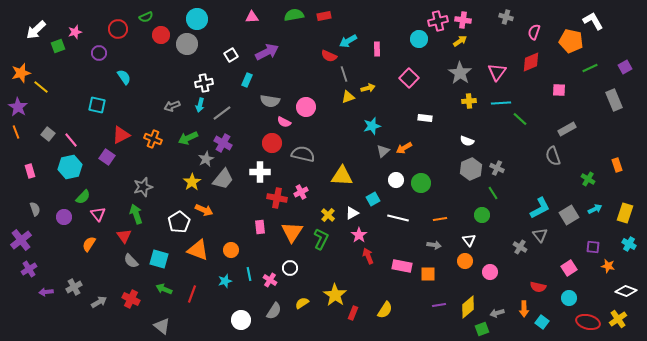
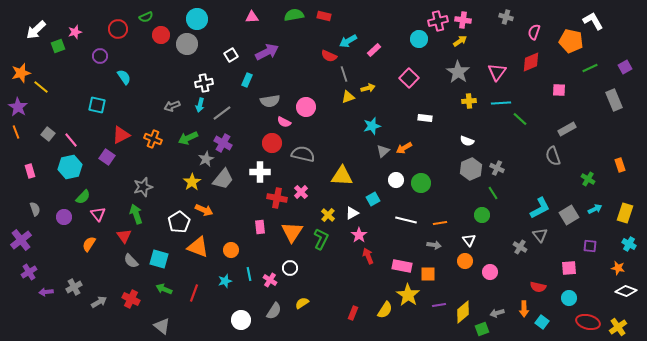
red rectangle at (324, 16): rotated 24 degrees clockwise
pink rectangle at (377, 49): moved 3 px left, 1 px down; rotated 48 degrees clockwise
purple circle at (99, 53): moved 1 px right, 3 px down
gray star at (460, 73): moved 2 px left, 1 px up
gray semicircle at (270, 101): rotated 18 degrees counterclockwise
orange rectangle at (617, 165): moved 3 px right
pink cross at (301, 192): rotated 16 degrees counterclockwise
white line at (398, 218): moved 8 px right, 2 px down
orange line at (440, 219): moved 4 px down
purple square at (593, 247): moved 3 px left, 1 px up
orange triangle at (198, 250): moved 3 px up
orange star at (608, 266): moved 10 px right, 2 px down
pink square at (569, 268): rotated 28 degrees clockwise
purple cross at (29, 269): moved 3 px down
red line at (192, 294): moved 2 px right, 1 px up
yellow star at (335, 295): moved 73 px right
yellow diamond at (468, 307): moved 5 px left, 5 px down
yellow cross at (618, 319): moved 8 px down
